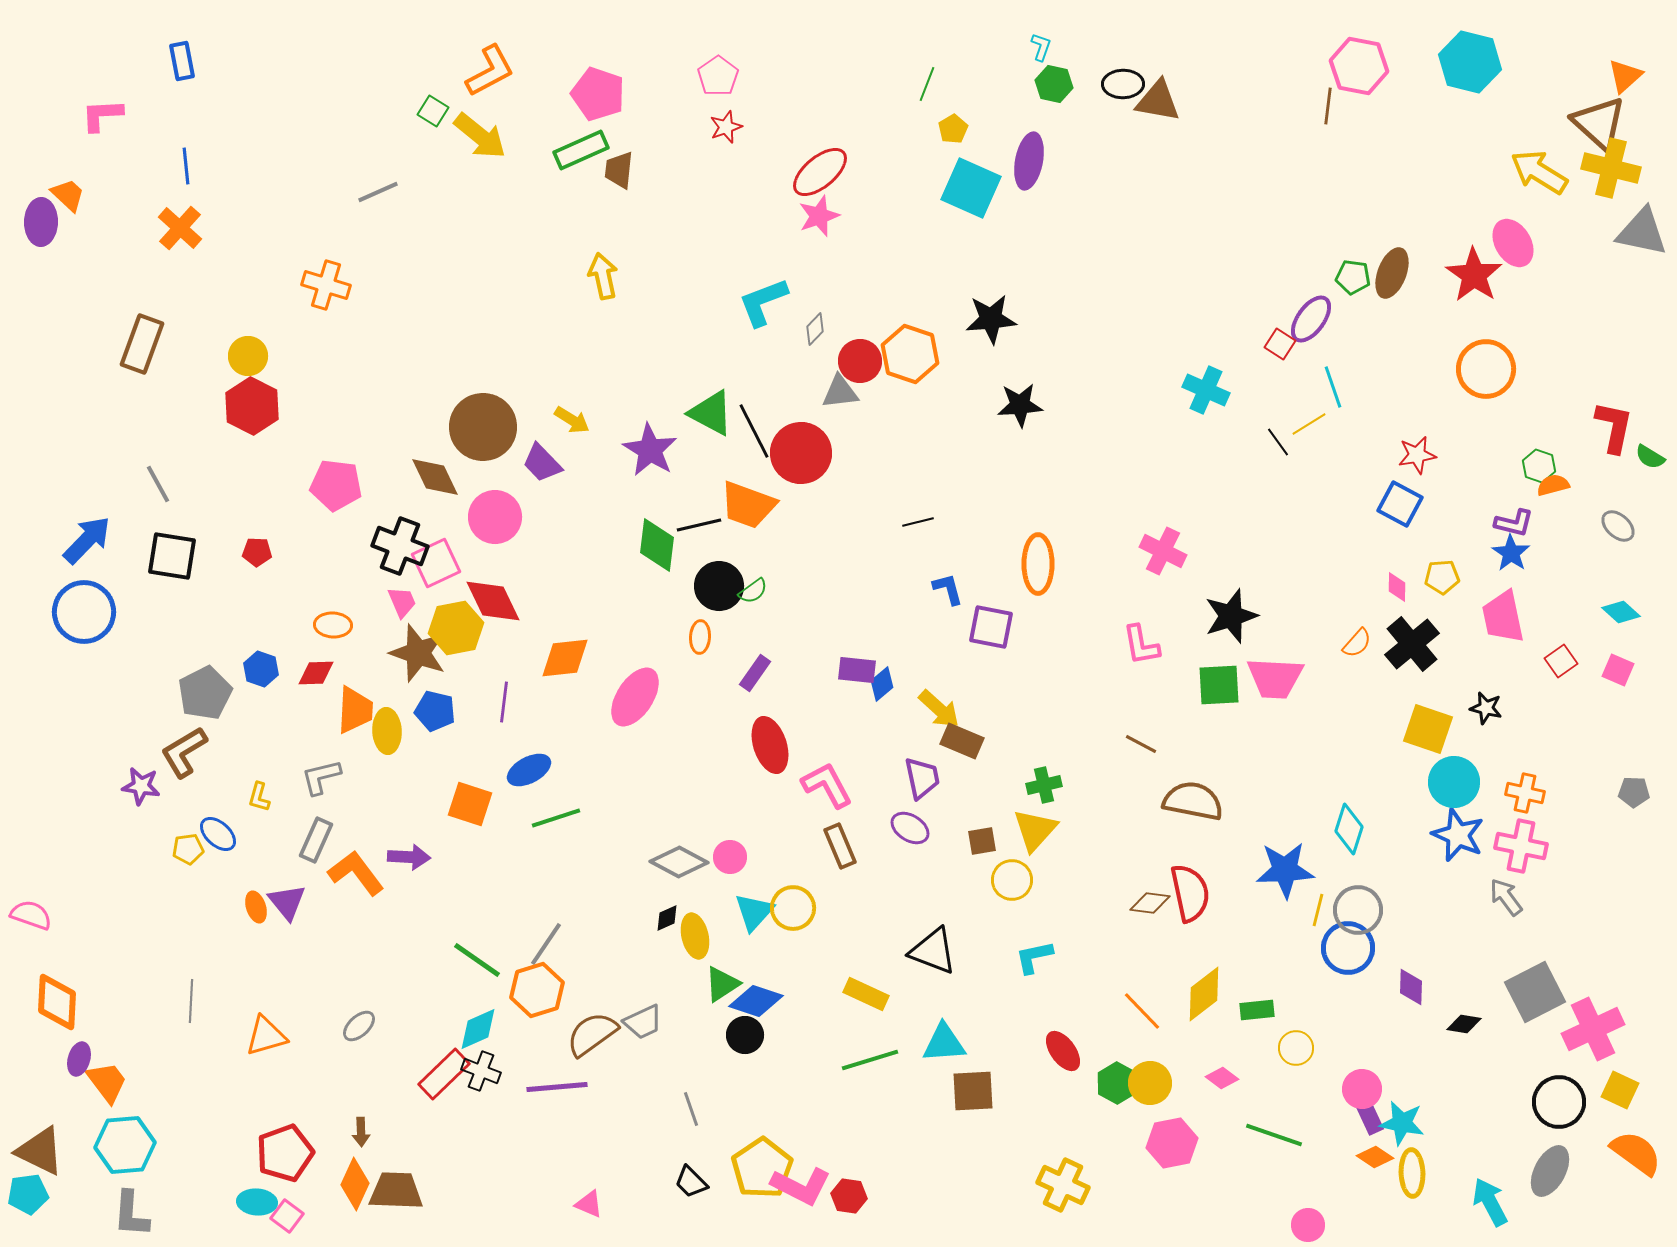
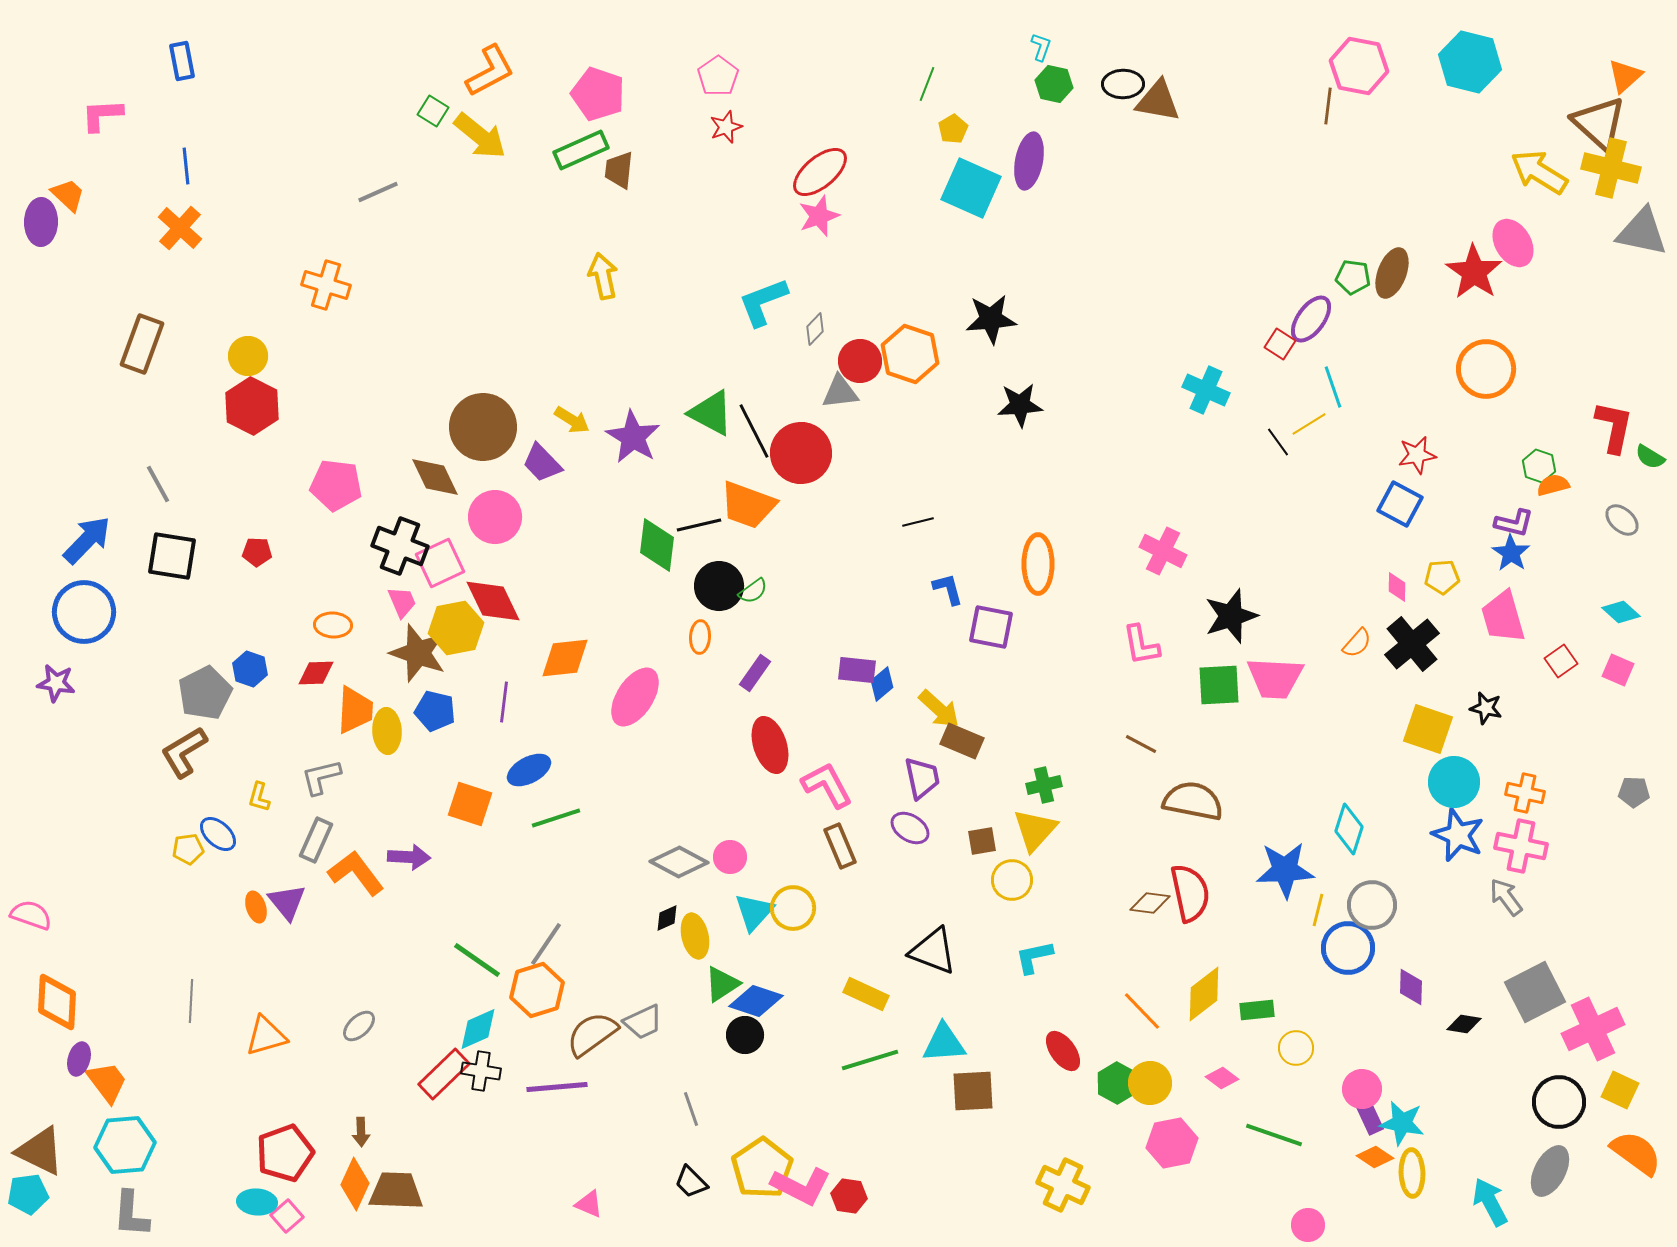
red star at (1474, 275): moved 3 px up
purple star at (650, 450): moved 17 px left, 13 px up
gray ellipse at (1618, 526): moved 4 px right, 6 px up
pink square at (436, 563): moved 4 px right
pink trapezoid at (1503, 617): rotated 4 degrees counterclockwise
blue hexagon at (261, 669): moved 11 px left
purple star at (141, 786): moved 85 px left, 103 px up
gray circle at (1358, 910): moved 14 px right, 5 px up
black cross at (481, 1071): rotated 12 degrees counterclockwise
pink square at (287, 1216): rotated 12 degrees clockwise
